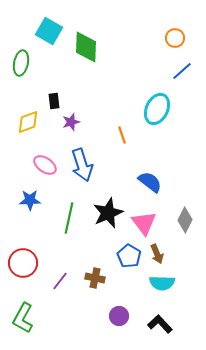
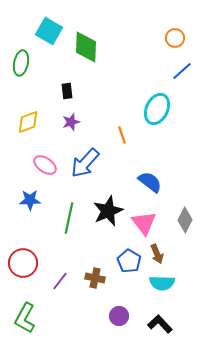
black rectangle: moved 13 px right, 10 px up
blue arrow: moved 3 px right, 2 px up; rotated 60 degrees clockwise
black star: moved 2 px up
blue pentagon: moved 5 px down
green L-shape: moved 2 px right
